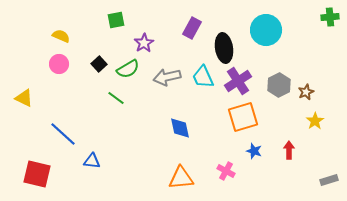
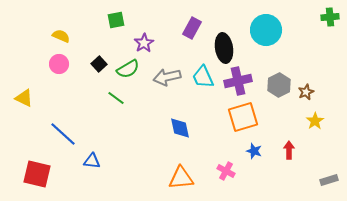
purple cross: rotated 20 degrees clockwise
